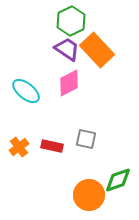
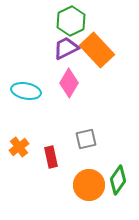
purple trapezoid: moved 1 px left, 1 px up; rotated 60 degrees counterclockwise
pink diamond: rotated 32 degrees counterclockwise
cyan ellipse: rotated 28 degrees counterclockwise
gray square: rotated 25 degrees counterclockwise
red rectangle: moved 1 px left, 11 px down; rotated 65 degrees clockwise
green diamond: rotated 36 degrees counterclockwise
orange circle: moved 10 px up
